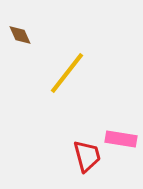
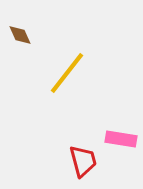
red trapezoid: moved 4 px left, 5 px down
